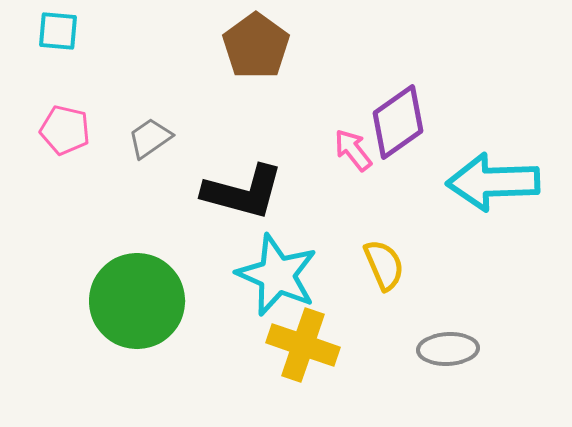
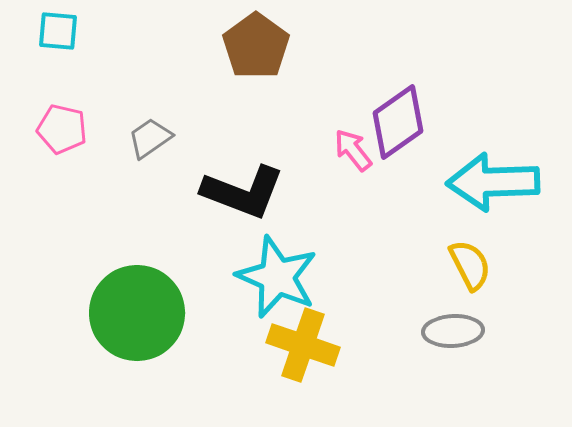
pink pentagon: moved 3 px left, 1 px up
black L-shape: rotated 6 degrees clockwise
yellow semicircle: moved 86 px right; rotated 4 degrees counterclockwise
cyan star: moved 2 px down
green circle: moved 12 px down
gray ellipse: moved 5 px right, 18 px up
